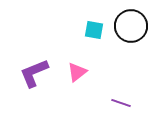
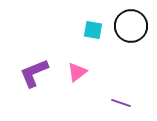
cyan square: moved 1 px left
